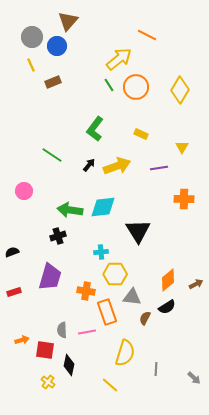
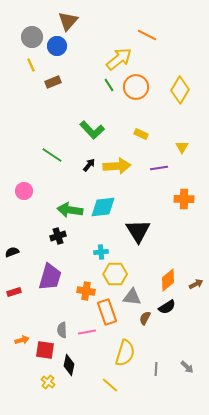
green L-shape at (95, 129): moved 3 px left, 1 px down; rotated 80 degrees counterclockwise
yellow arrow at (117, 166): rotated 16 degrees clockwise
gray arrow at (194, 378): moved 7 px left, 11 px up
